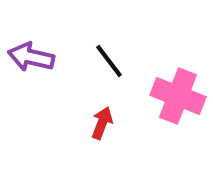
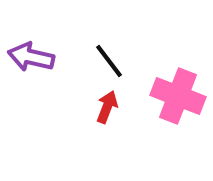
red arrow: moved 5 px right, 16 px up
